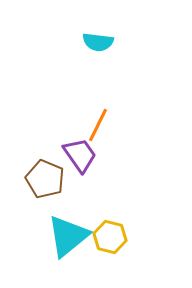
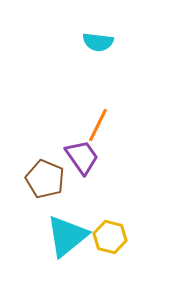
purple trapezoid: moved 2 px right, 2 px down
cyan triangle: moved 1 px left
